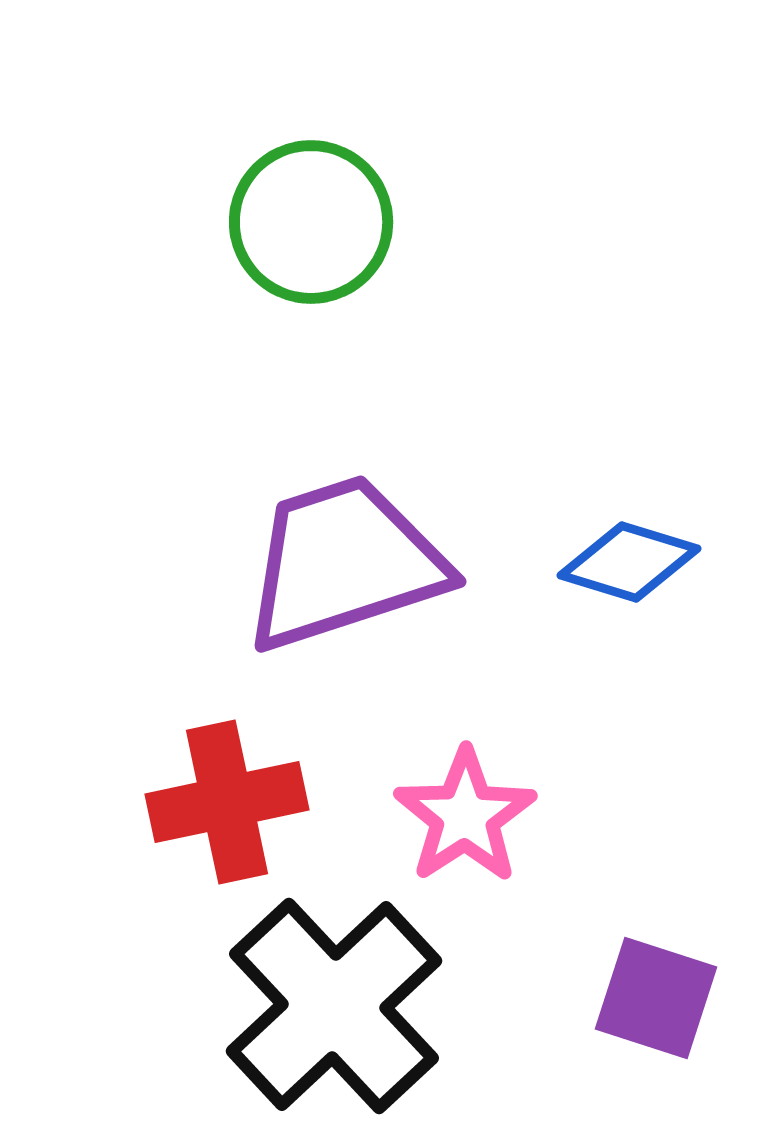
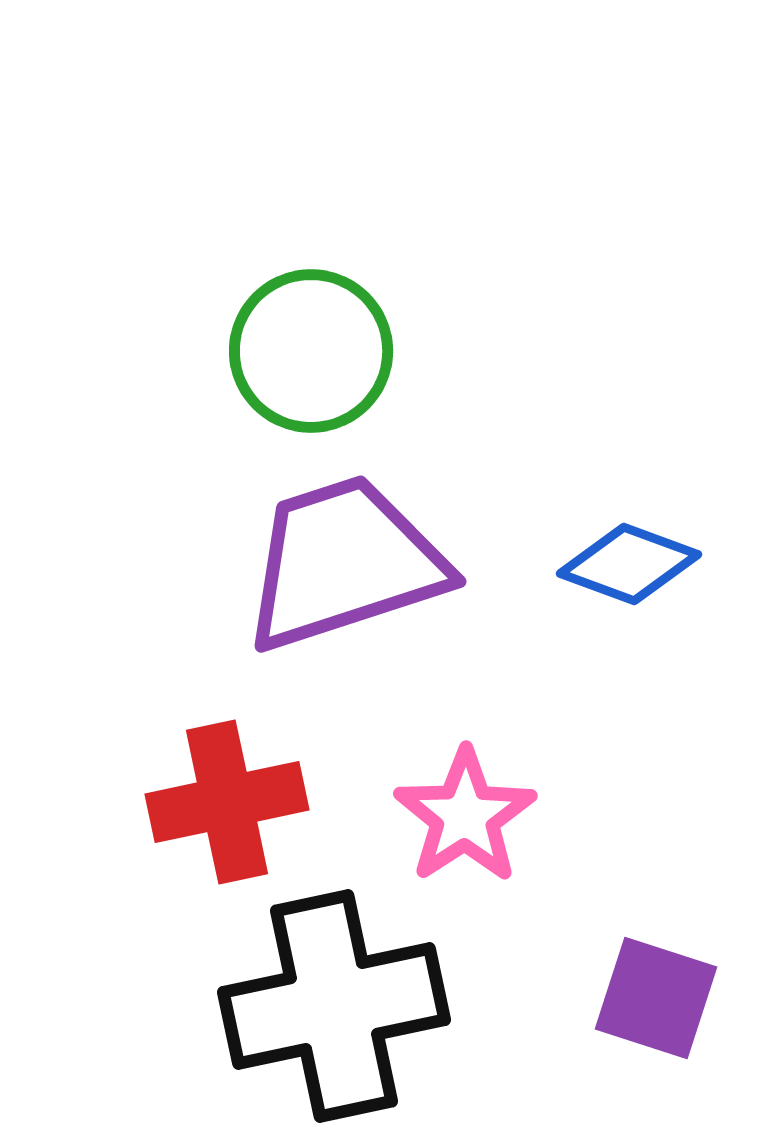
green circle: moved 129 px down
blue diamond: moved 2 px down; rotated 3 degrees clockwise
black cross: rotated 31 degrees clockwise
